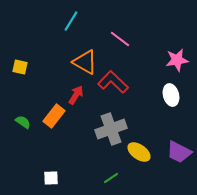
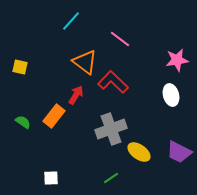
cyan line: rotated 10 degrees clockwise
orange triangle: rotated 8 degrees clockwise
